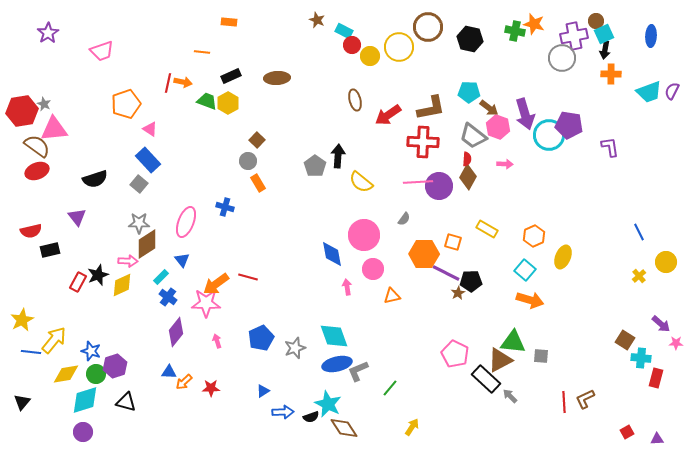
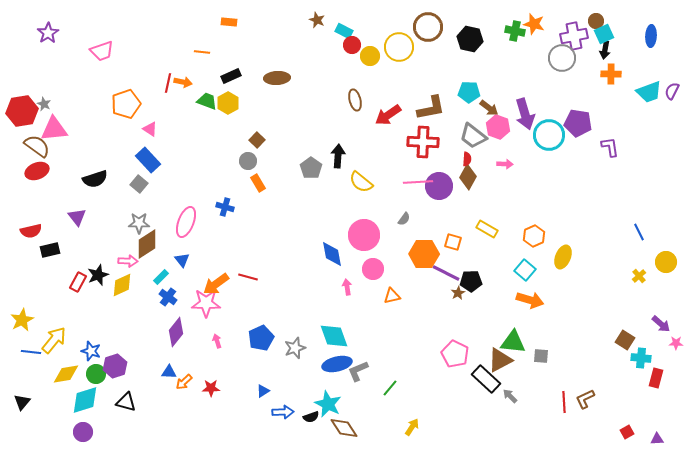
purple pentagon at (569, 125): moved 9 px right, 2 px up
gray pentagon at (315, 166): moved 4 px left, 2 px down
